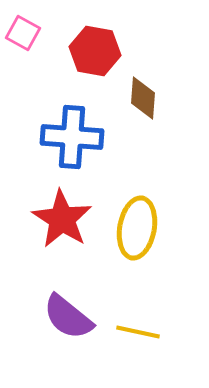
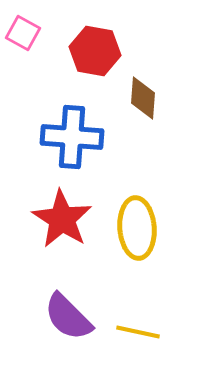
yellow ellipse: rotated 14 degrees counterclockwise
purple semicircle: rotated 6 degrees clockwise
